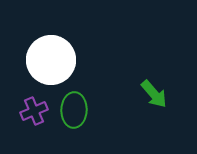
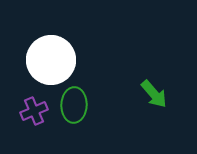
green ellipse: moved 5 px up
